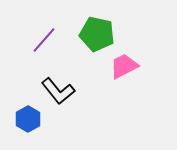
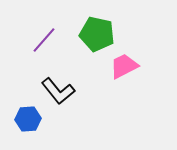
blue hexagon: rotated 25 degrees clockwise
